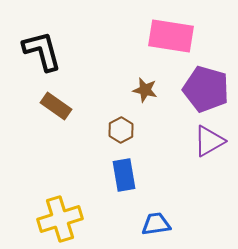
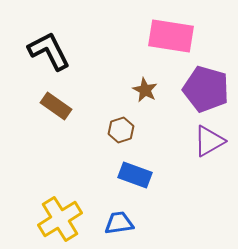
black L-shape: moved 7 px right; rotated 12 degrees counterclockwise
brown star: rotated 15 degrees clockwise
brown hexagon: rotated 10 degrees clockwise
blue rectangle: moved 11 px right; rotated 60 degrees counterclockwise
yellow cross: rotated 15 degrees counterclockwise
blue trapezoid: moved 37 px left, 1 px up
